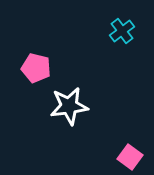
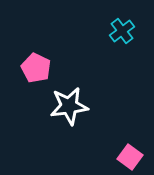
pink pentagon: rotated 12 degrees clockwise
